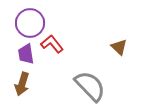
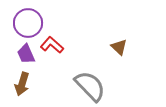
purple circle: moved 2 px left
red L-shape: moved 1 px down; rotated 10 degrees counterclockwise
purple trapezoid: rotated 15 degrees counterclockwise
